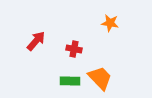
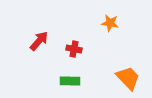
red arrow: moved 3 px right
orange trapezoid: moved 28 px right
